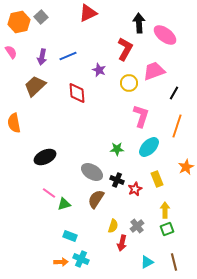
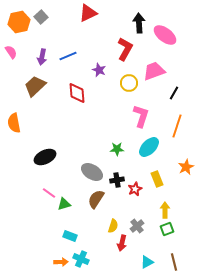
black cross: rotated 32 degrees counterclockwise
